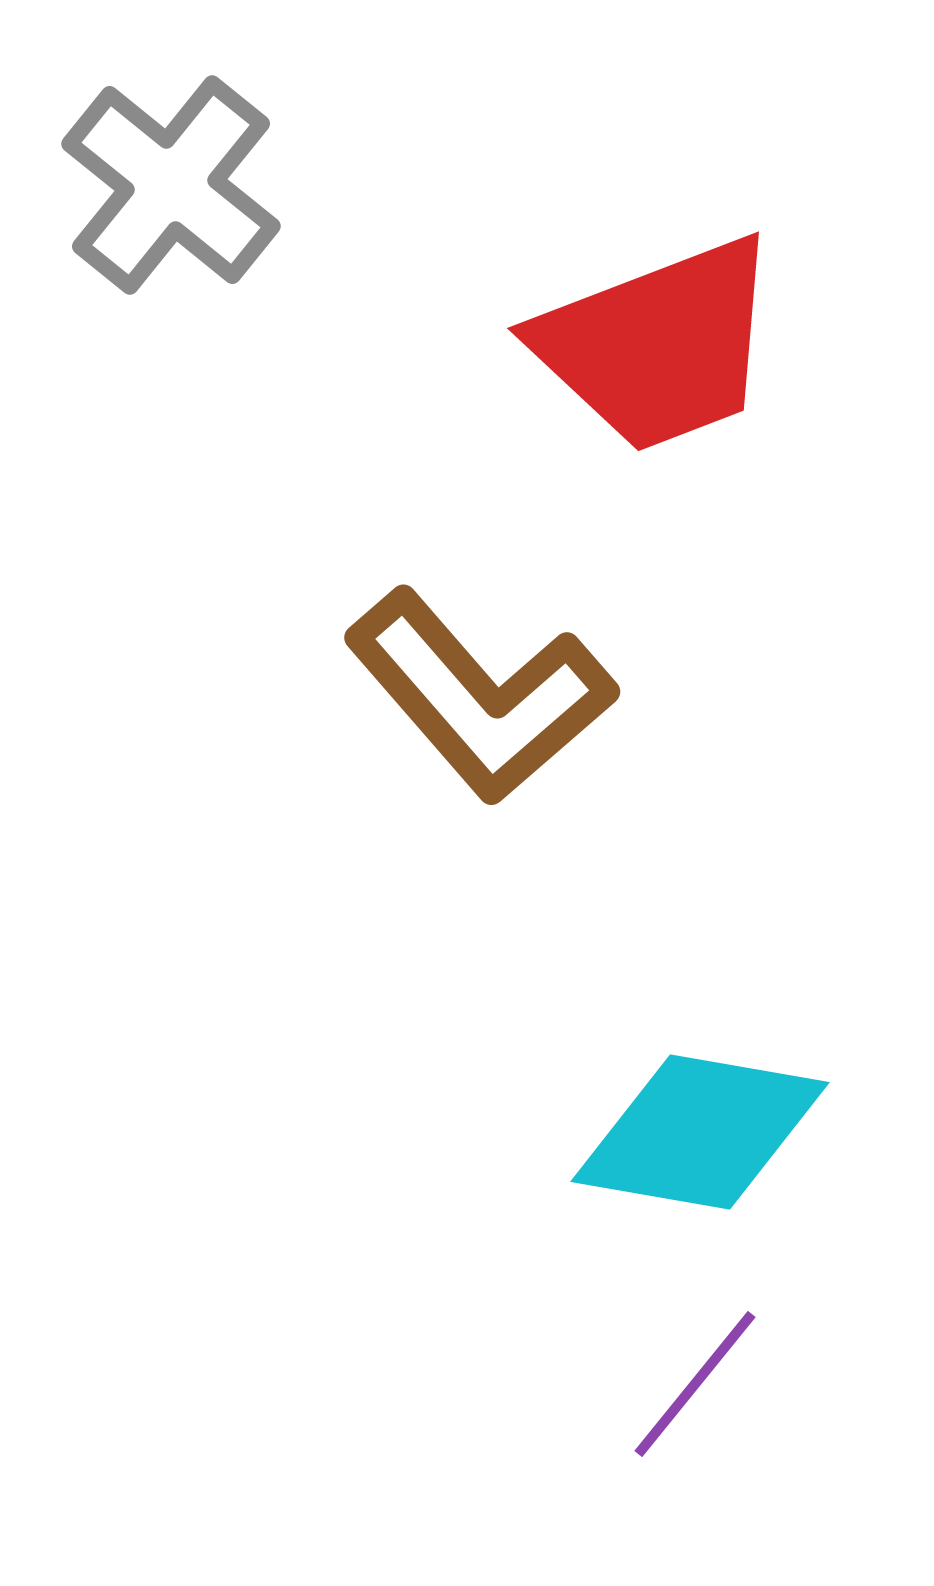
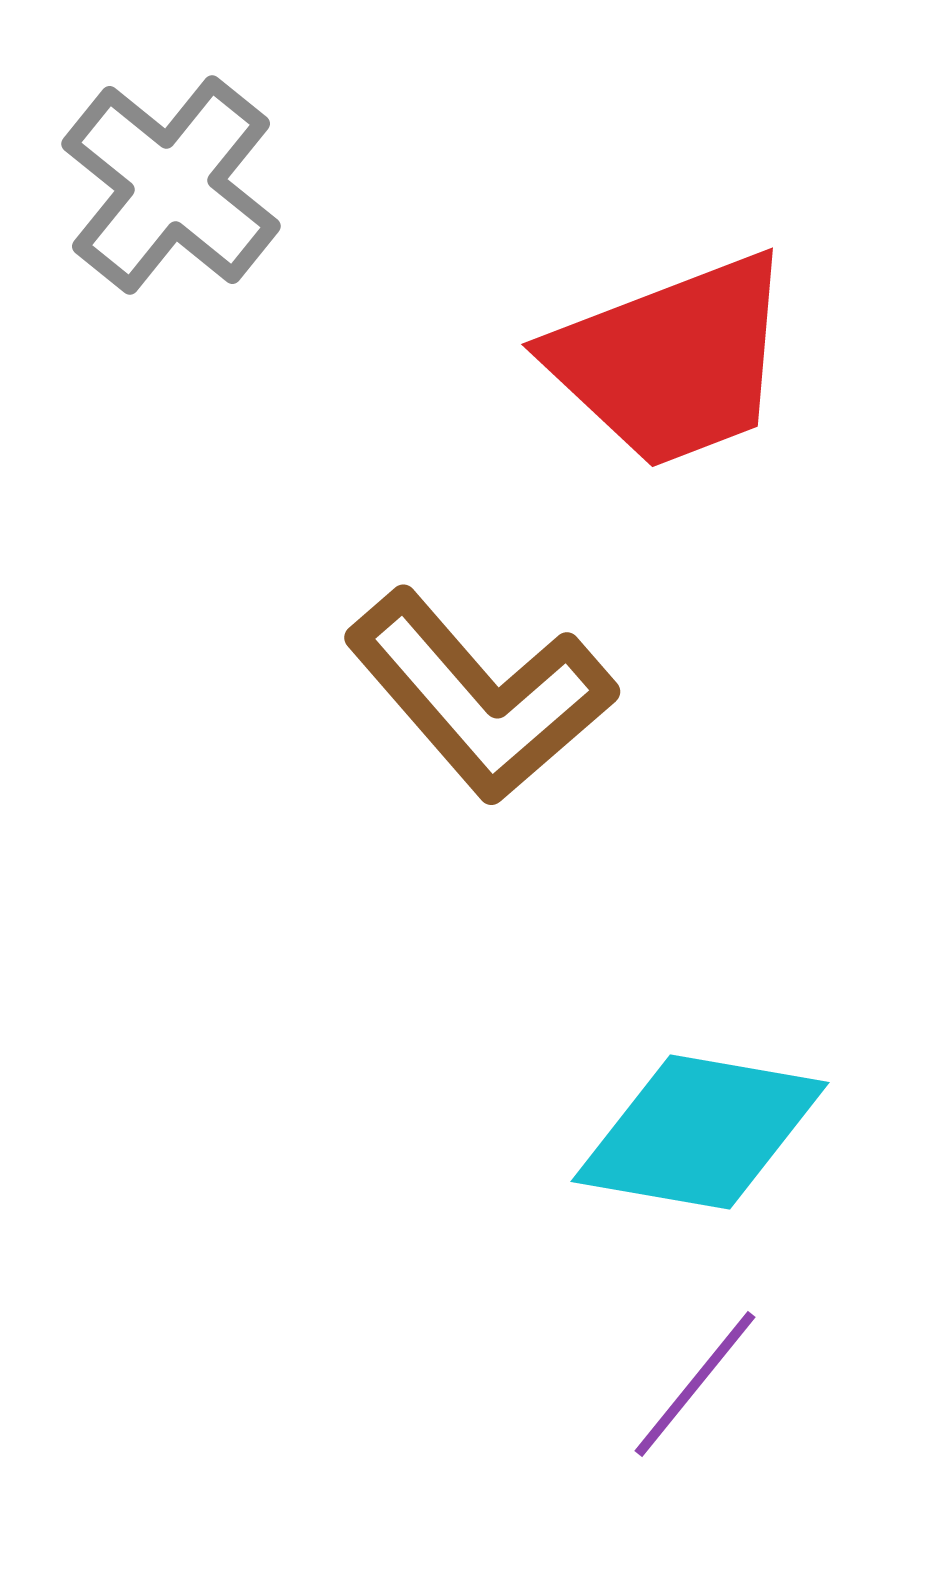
red trapezoid: moved 14 px right, 16 px down
